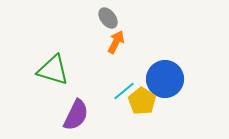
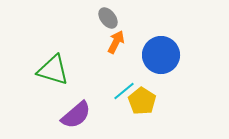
blue circle: moved 4 px left, 24 px up
purple semicircle: rotated 24 degrees clockwise
